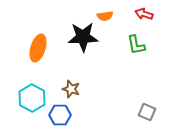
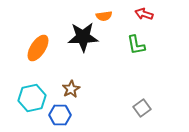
orange semicircle: moved 1 px left
orange ellipse: rotated 16 degrees clockwise
brown star: rotated 24 degrees clockwise
cyan hexagon: rotated 20 degrees clockwise
gray square: moved 5 px left, 4 px up; rotated 30 degrees clockwise
